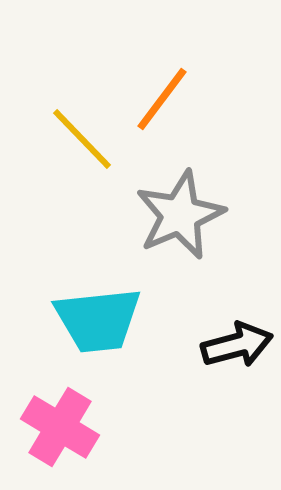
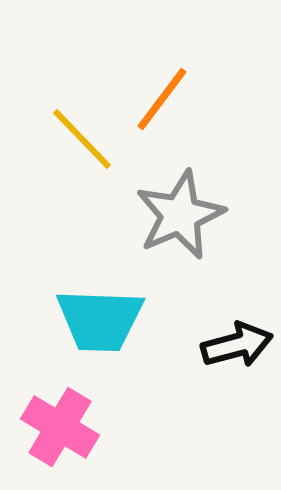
cyan trapezoid: moved 2 px right; rotated 8 degrees clockwise
